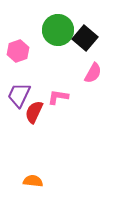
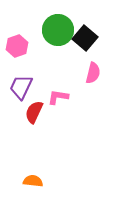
pink hexagon: moved 1 px left, 5 px up
pink semicircle: rotated 15 degrees counterclockwise
purple trapezoid: moved 2 px right, 8 px up
